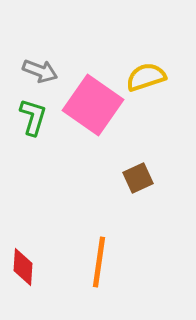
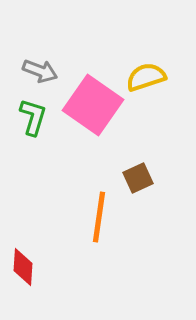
orange line: moved 45 px up
